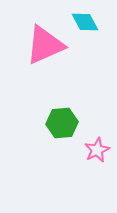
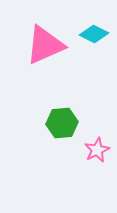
cyan diamond: moved 9 px right, 12 px down; rotated 36 degrees counterclockwise
